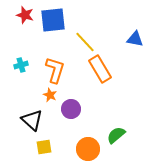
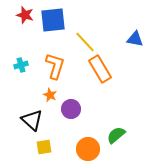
orange L-shape: moved 4 px up
